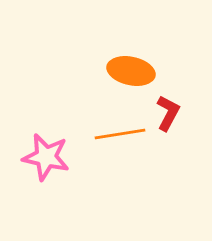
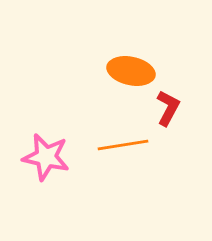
red L-shape: moved 5 px up
orange line: moved 3 px right, 11 px down
